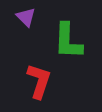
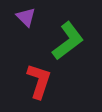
green L-shape: rotated 129 degrees counterclockwise
